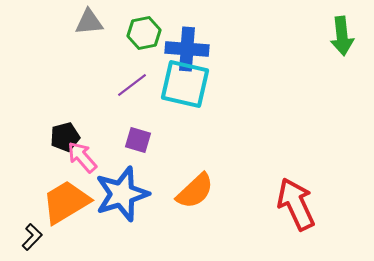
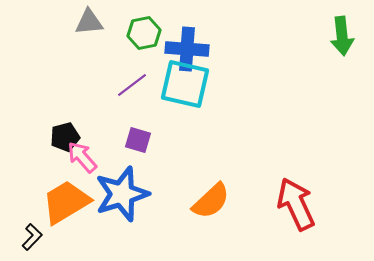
orange semicircle: moved 16 px right, 10 px down
